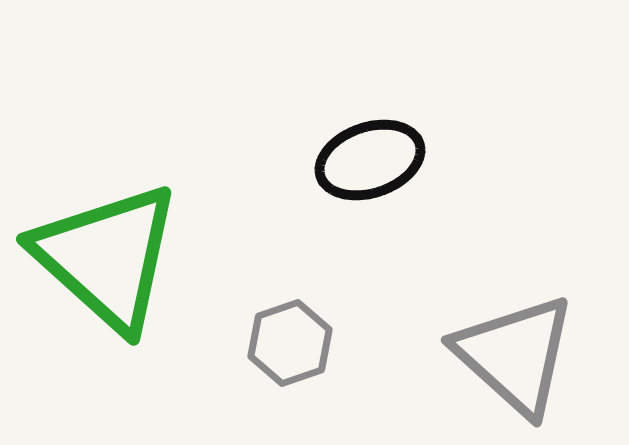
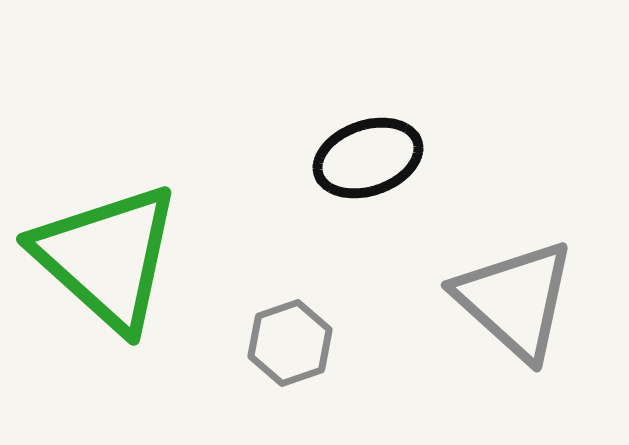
black ellipse: moved 2 px left, 2 px up
gray triangle: moved 55 px up
